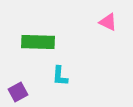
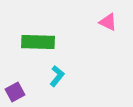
cyan L-shape: moved 3 px left; rotated 145 degrees counterclockwise
purple square: moved 3 px left
